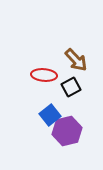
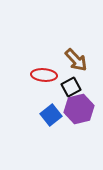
blue square: moved 1 px right
purple hexagon: moved 12 px right, 22 px up
